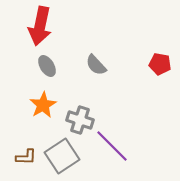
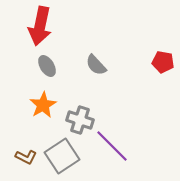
red pentagon: moved 3 px right, 2 px up
brown L-shape: rotated 25 degrees clockwise
